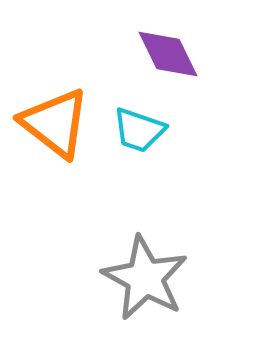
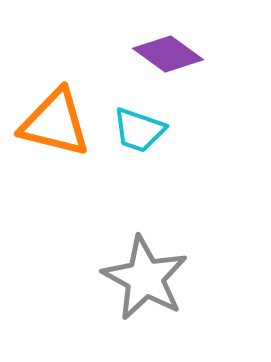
purple diamond: rotated 28 degrees counterclockwise
orange triangle: rotated 24 degrees counterclockwise
